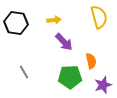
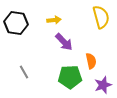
yellow semicircle: moved 2 px right
